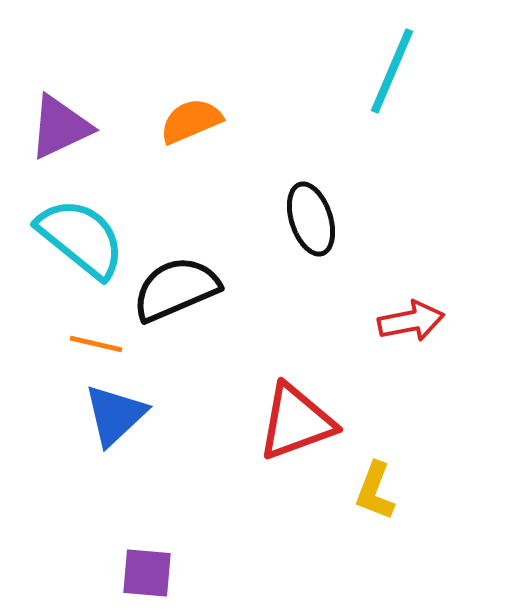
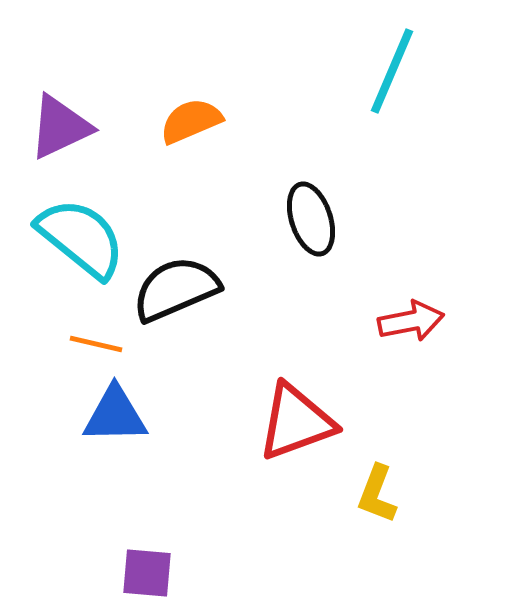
blue triangle: rotated 42 degrees clockwise
yellow L-shape: moved 2 px right, 3 px down
